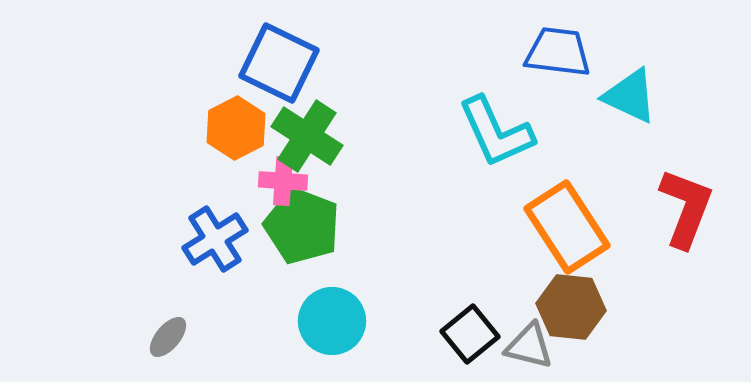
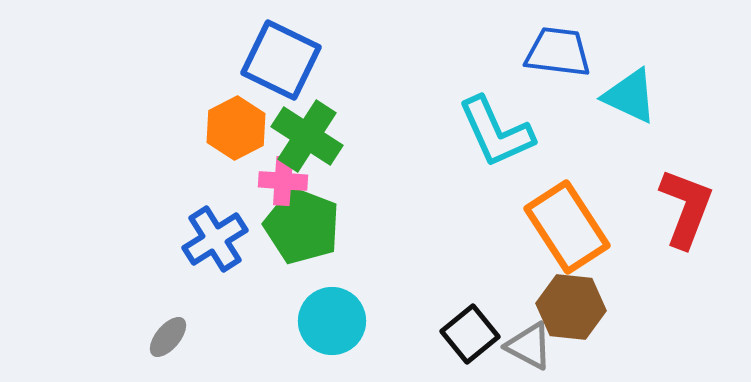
blue square: moved 2 px right, 3 px up
gray triangle: rotated 14 degrees clockwise
